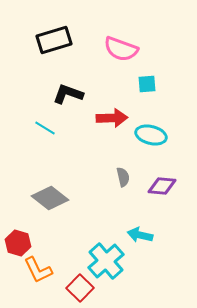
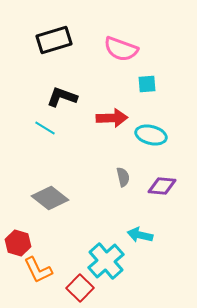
black L-shape: moved 6 px left, 3 px down
